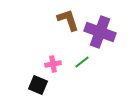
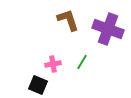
purple cross: moved 8 px right, 3 px up
green line: rotated 21 degrees counterclockwise
